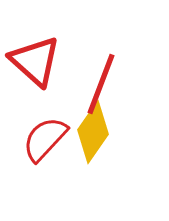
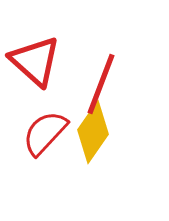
red semicircle: moved 6 px up
